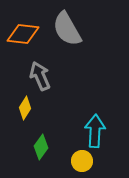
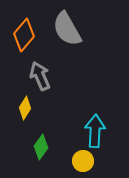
orange diamond: moved 1 px right, 1 px down; rotated 56 degrees counterclockwise
yellow circle: moved 1 px right
